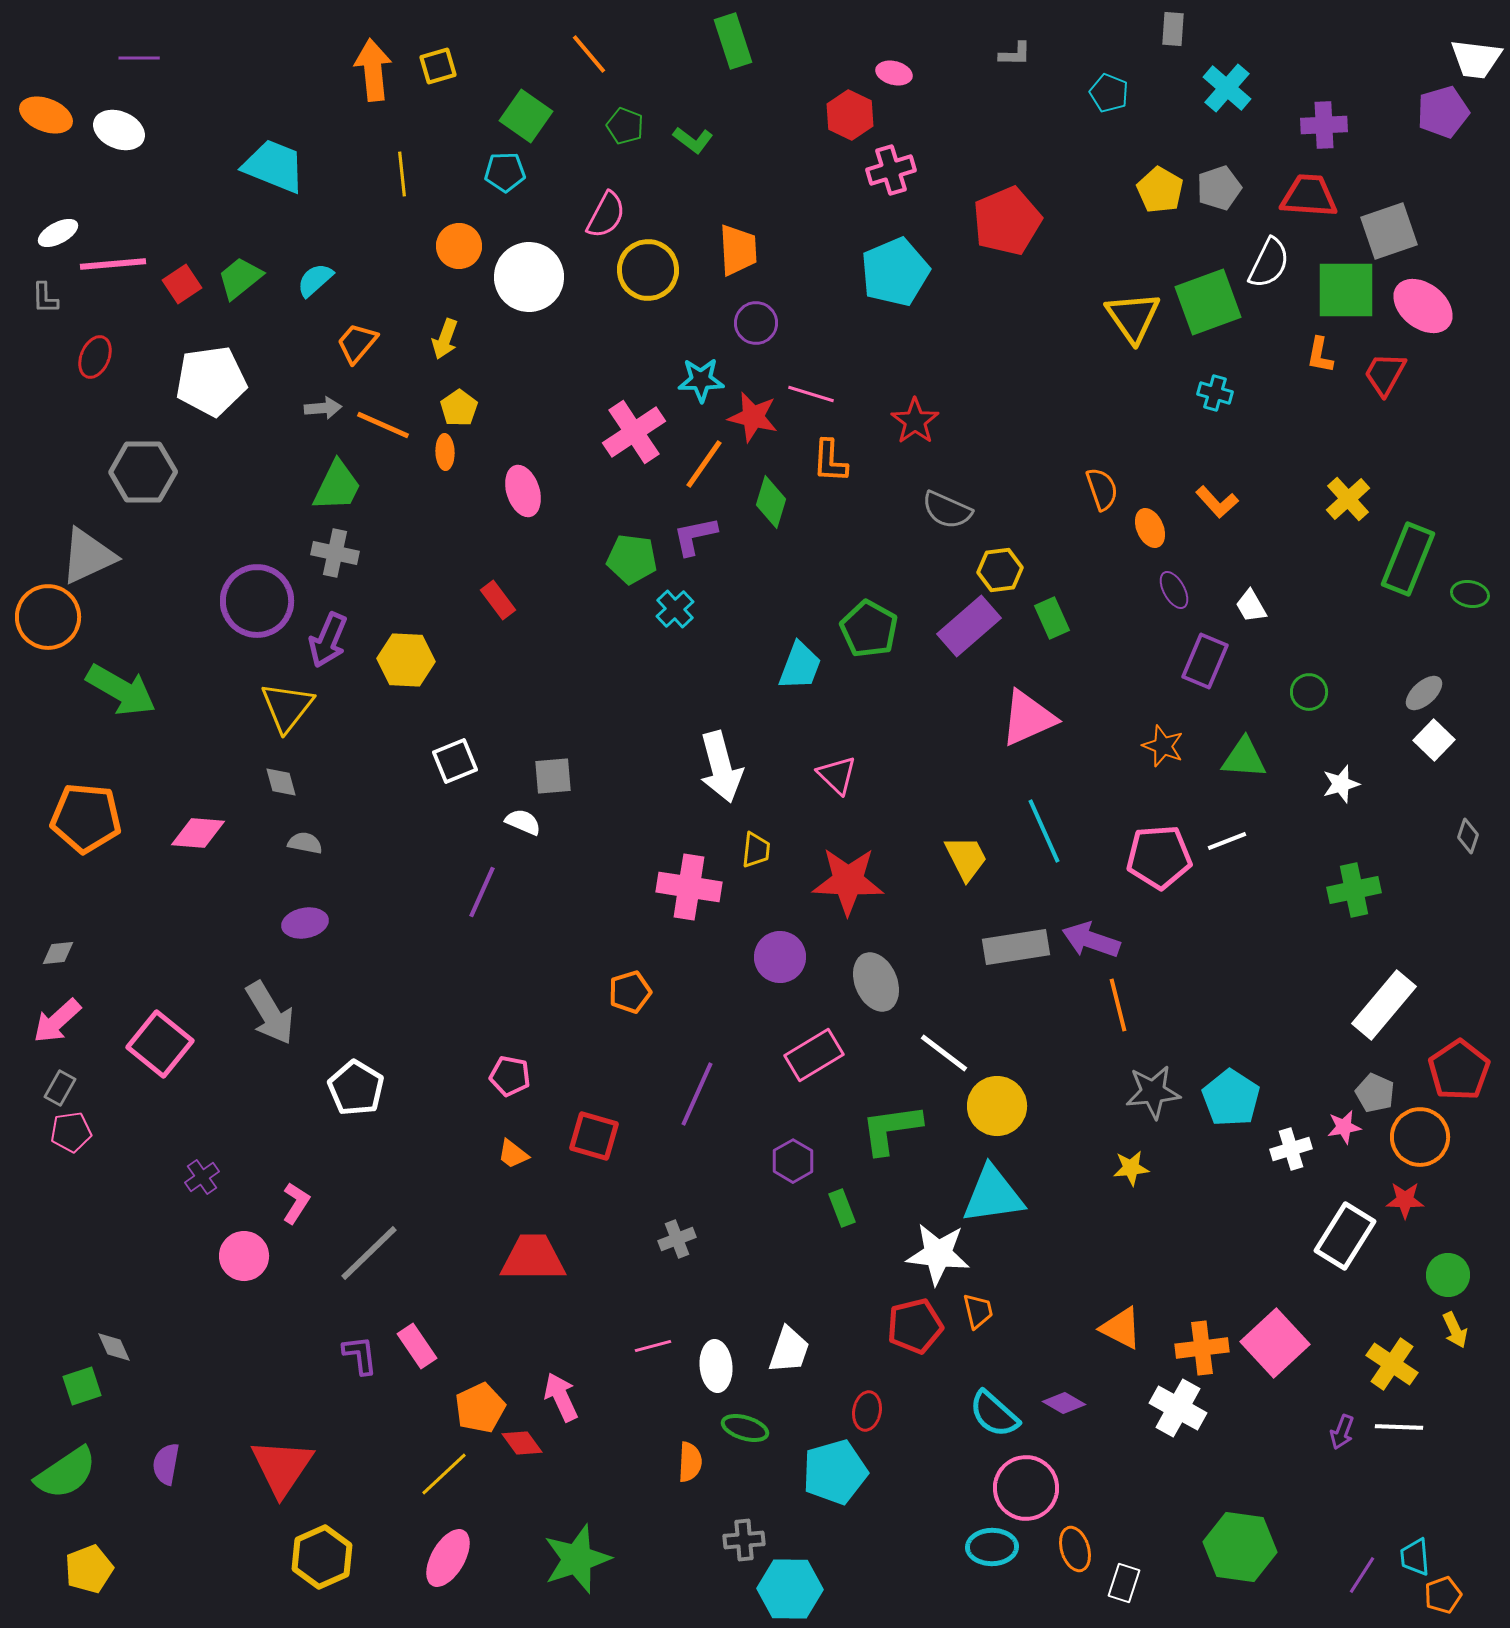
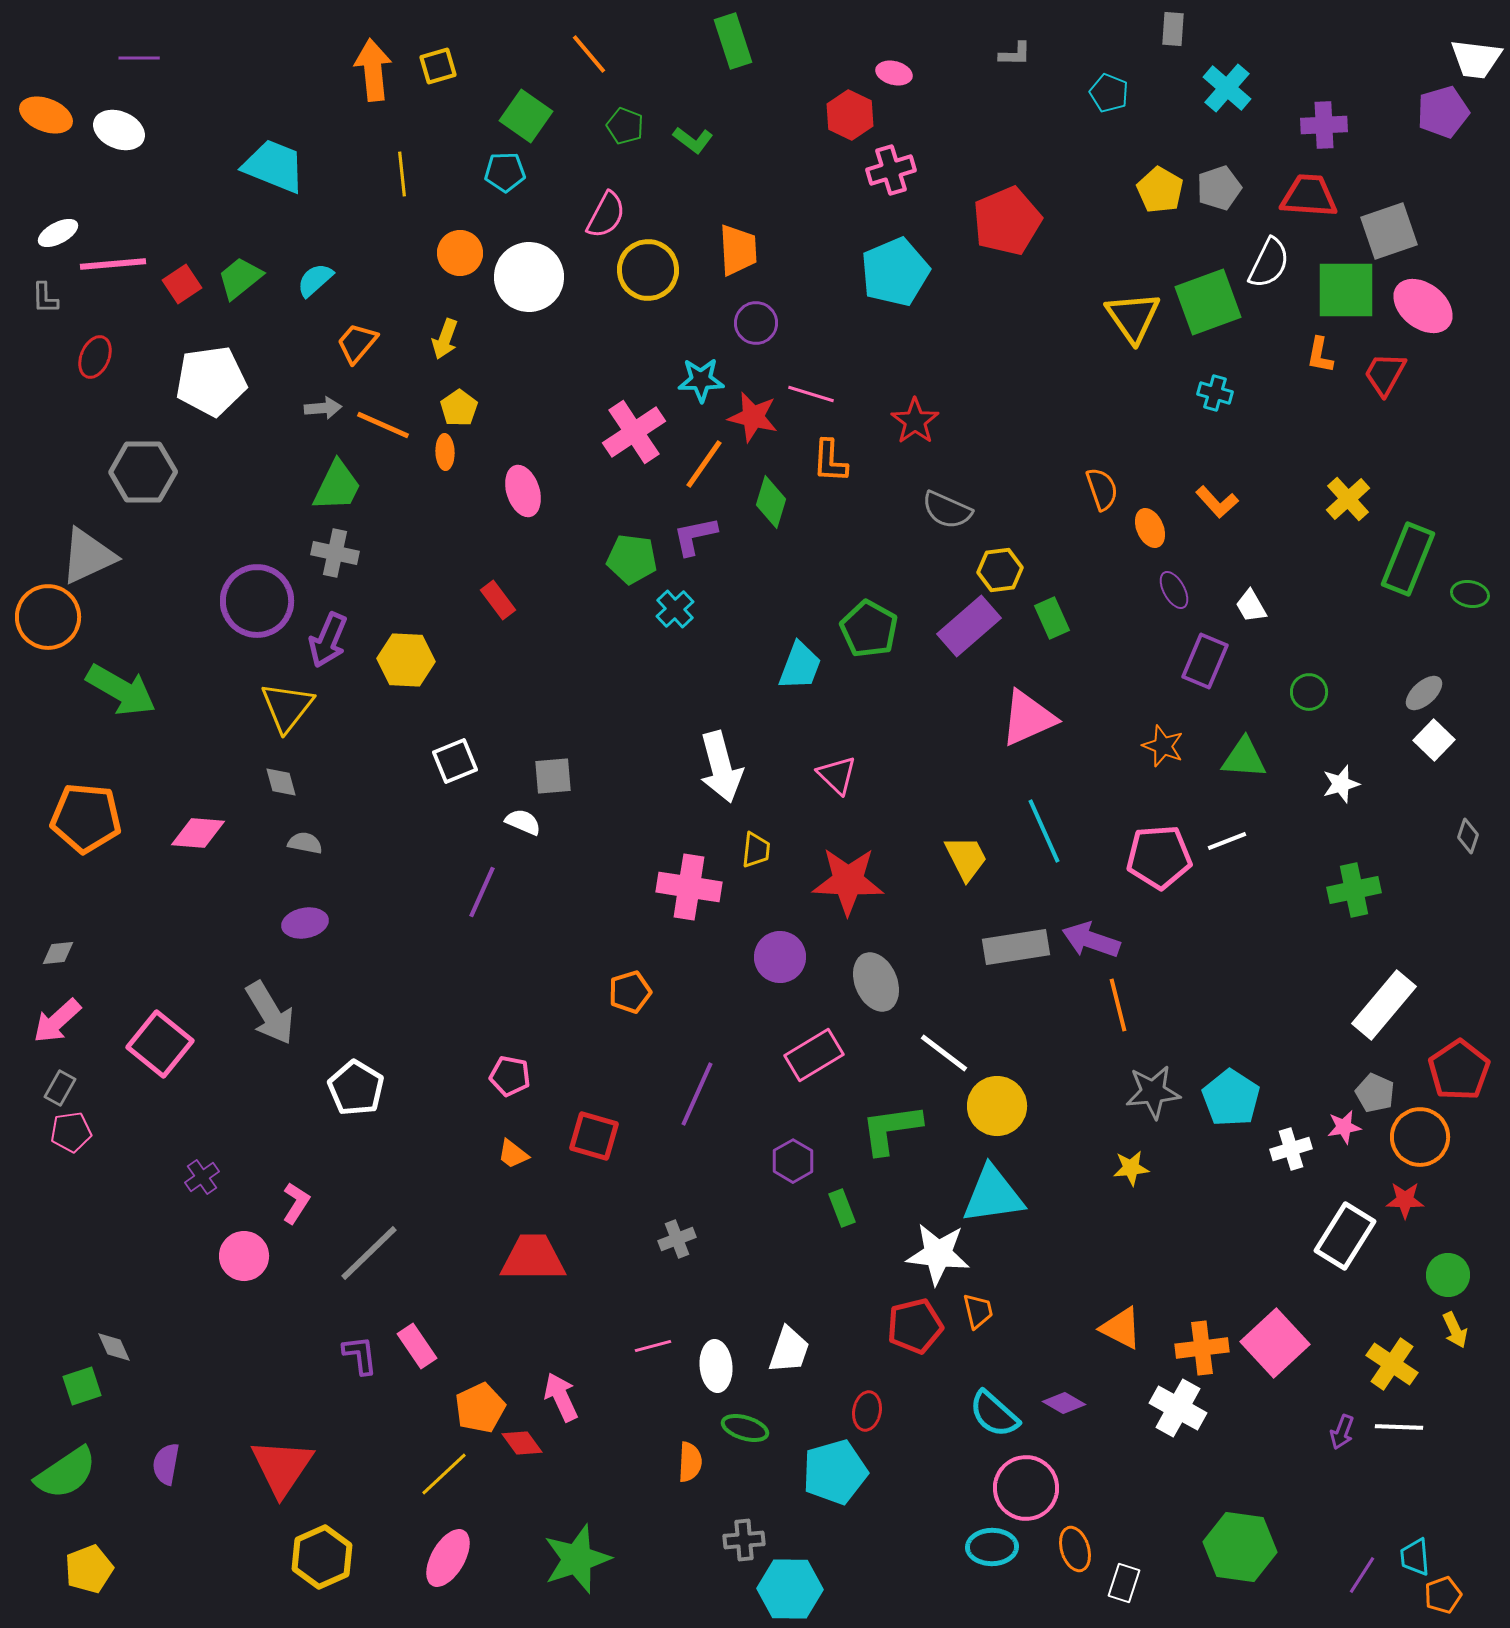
orange circle at (459, 246): moved 1 px right, 7 px down
